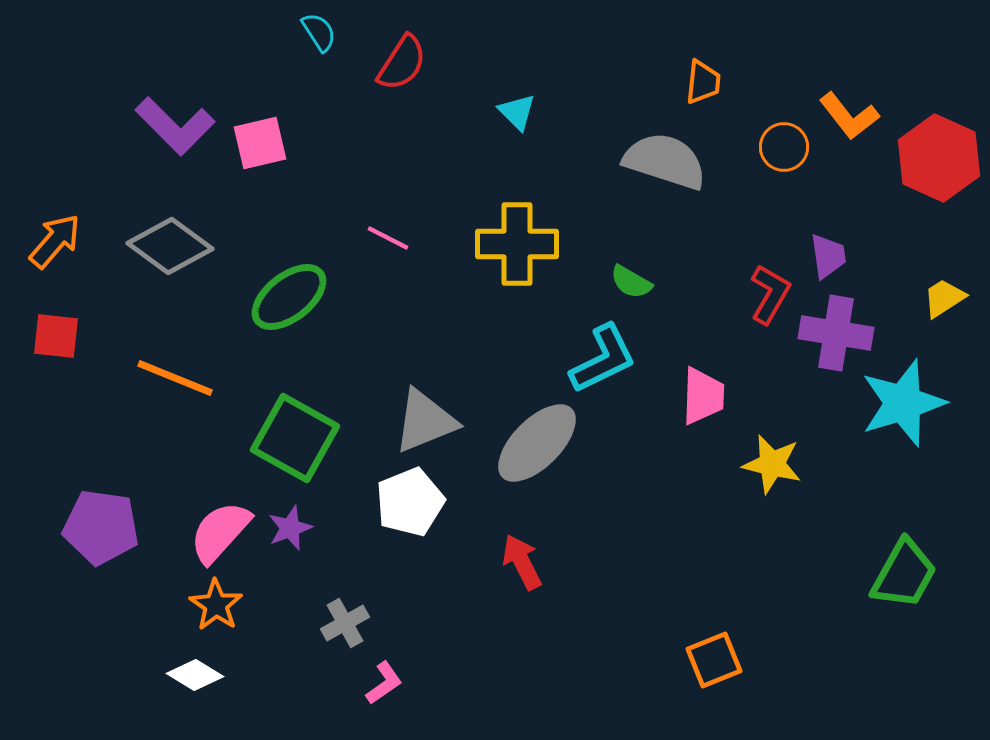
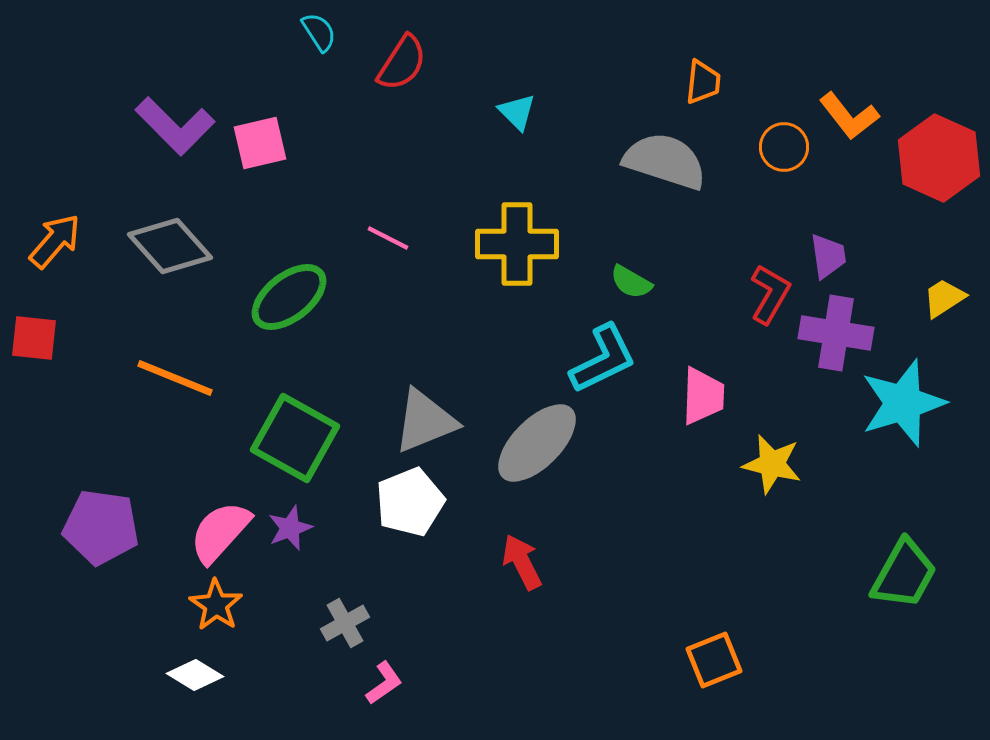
gray diamond: rotated 12 degrees clockwise
red square: moved 22 px left, 2 px down
